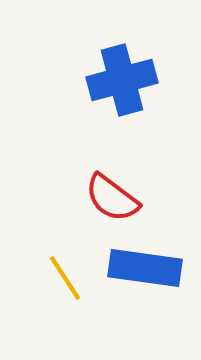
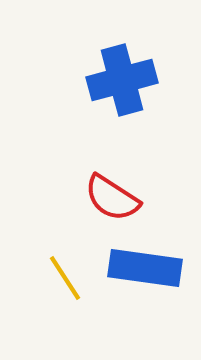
red semicircle: rotated 4 degrees counterclockwise
